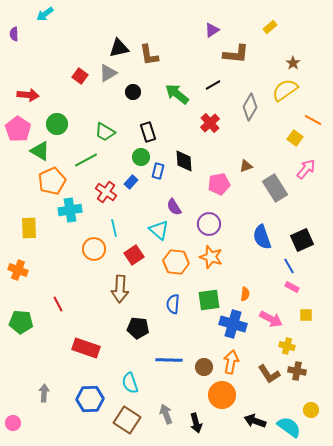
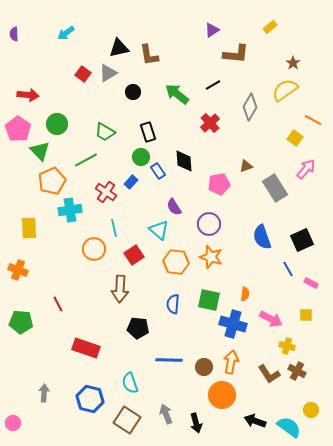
cyan arrow at (45, 14): moved 21 px right, 19 px down
red square at (80, 76): moved 3 px right, 2 px up
green triangle at (40, 151): rotated 15 degrees clockwise
blue rectangle at (158, 171): rotated 49 degrees counterclockwise
blue line at (289, 266): moved 1 px left, 3 px down
pink rectangle at (292, 287): moved 19 px right, 4 px up
green square at (209, 300): rotated 20 degrees clockwise
brown cross at (297, 371): rotated 18 degrees clockwise
blue hexagon at (90, 399): rotated 16 degrees clockwise
